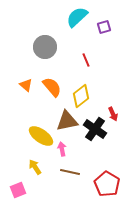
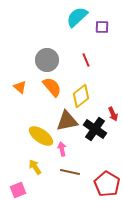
purple square: moved 2 px left; rotated 16 degrees clockwise
gray circle: moved 2 px right, 13 px down
orange triangle: moved 6 px left, 2 px down
